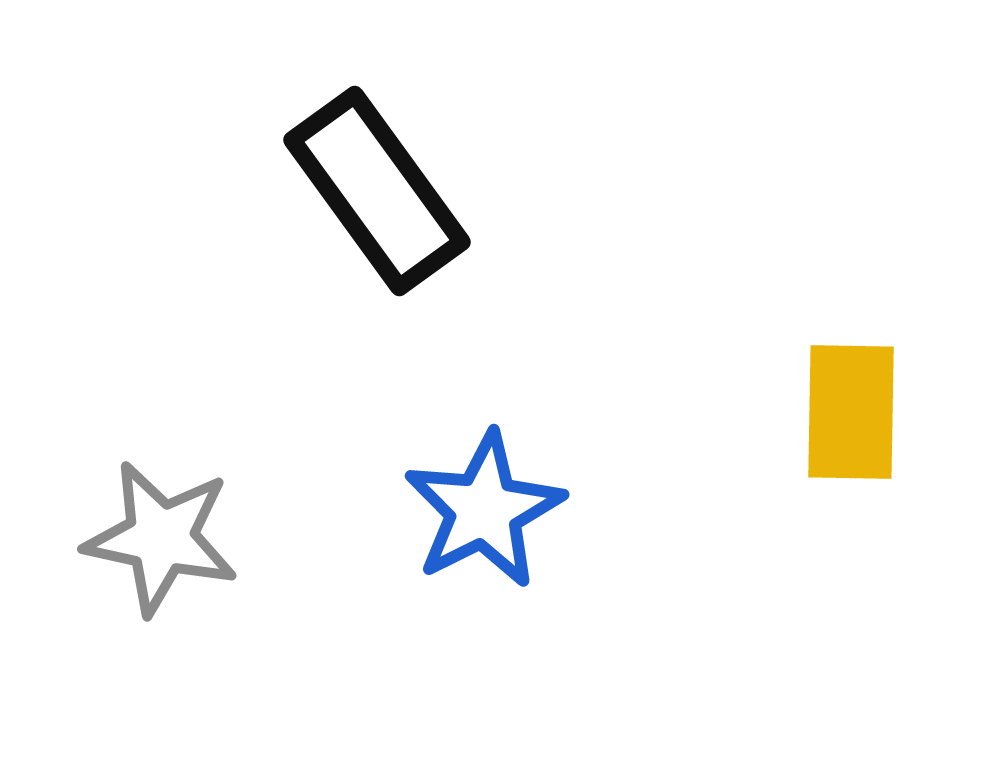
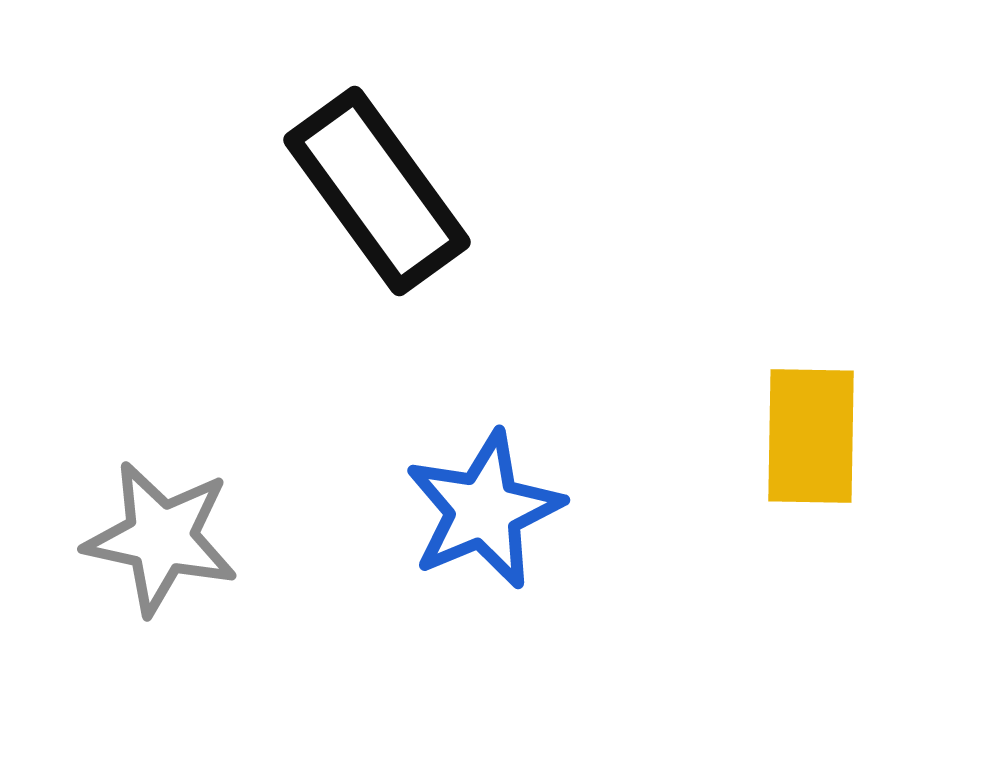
yellow rectangle: moved 40 px left, 24 px down
blue star: rotated 4 degrees clockwise
